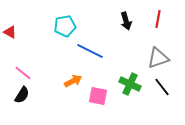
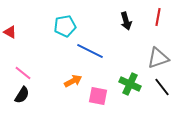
red line: moved 2 px up
